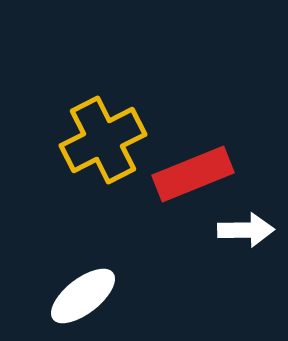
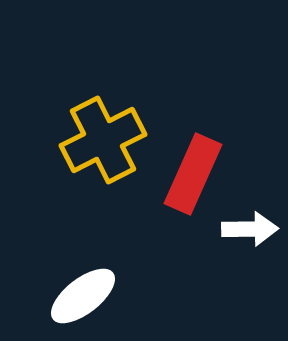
red rectangle: rotated 44 degrees counterclockwise
white arrow: moved 4 px right, 1 px up
